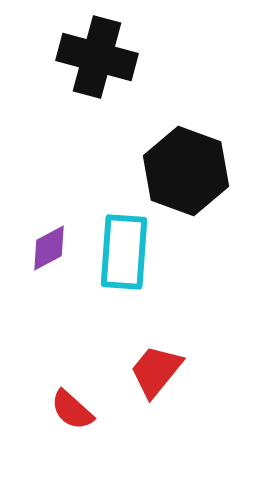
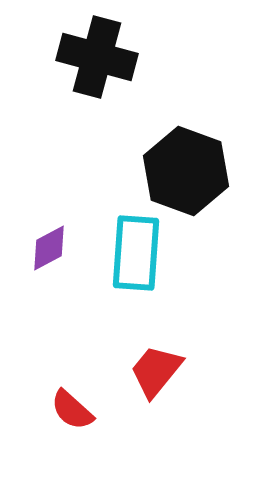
cyan rectangle: moved 12 px right, 1 px down
